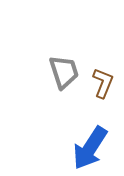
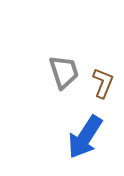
blue arrow: moved 5 px left, 11 px up
